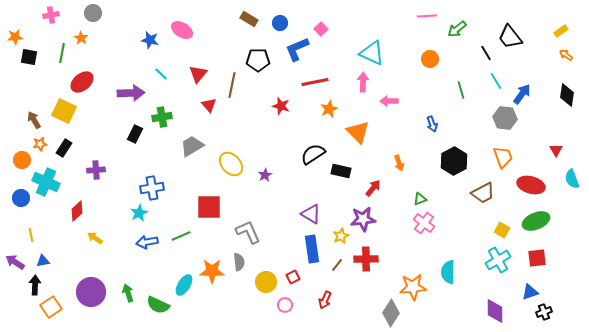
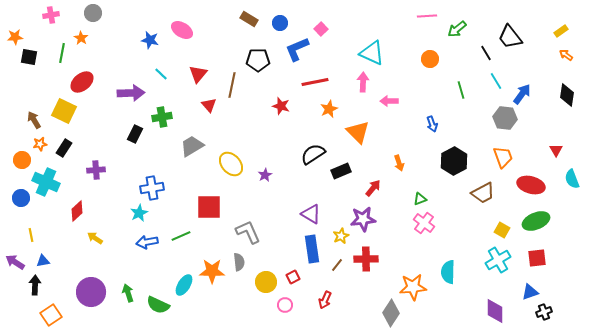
black rectangle at (341, 171): rotated 36 degrees counterclockwise
orange square at (51, 307): moved 8 px down
